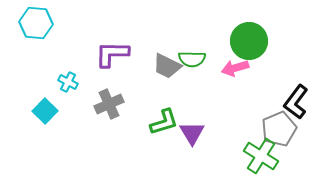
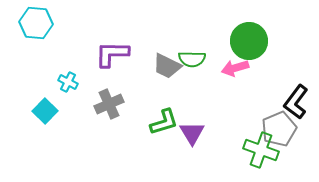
green cross: moved 6 px up; rotated 12 degrees counterclockwise
